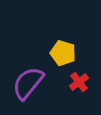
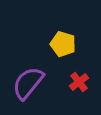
yellow pentagon: moved 9 px up
